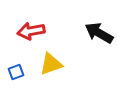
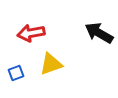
red arrow: moved 2 px down
blue square: moved 1 px down
